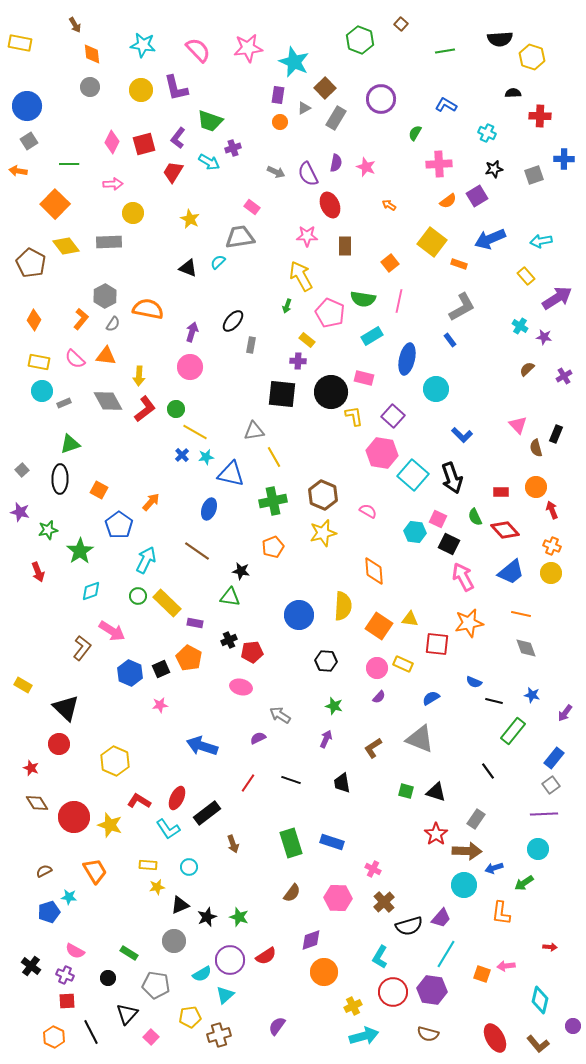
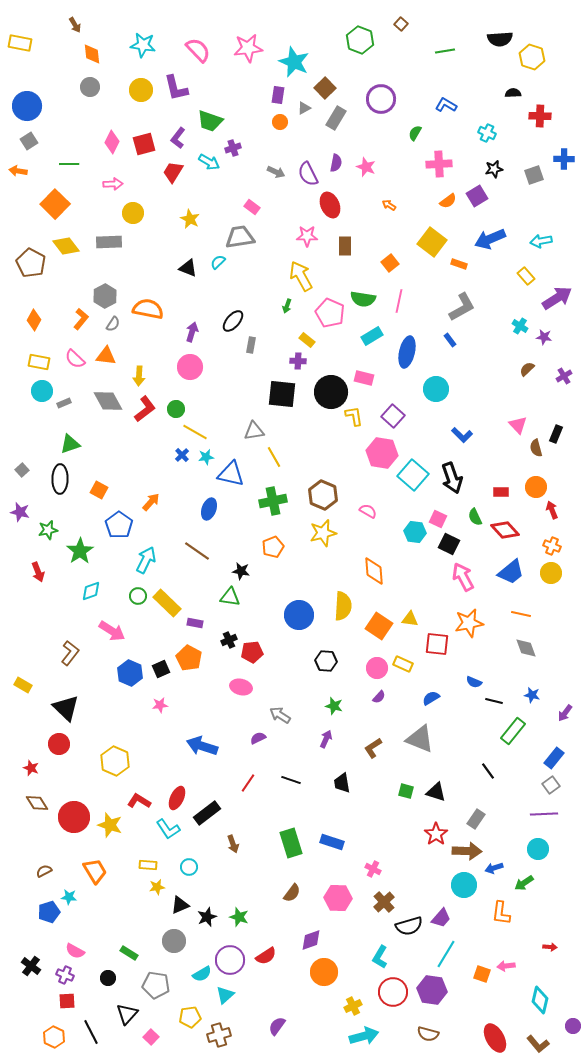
blue ellipse at (407, 359): moved 7 px up
brown L-shape at (82, 648): moved 12 px left, 5 px down
